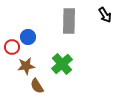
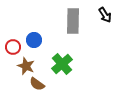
gray rectangle: moved 4 px right
blue circle: moved 6 px right, 3 px down
red circle: moved 1 px right
brown star: rotated 30 degrees clockwise
brown semicircle: moved 2 px up; rotated 21 degrees counterclockwise
